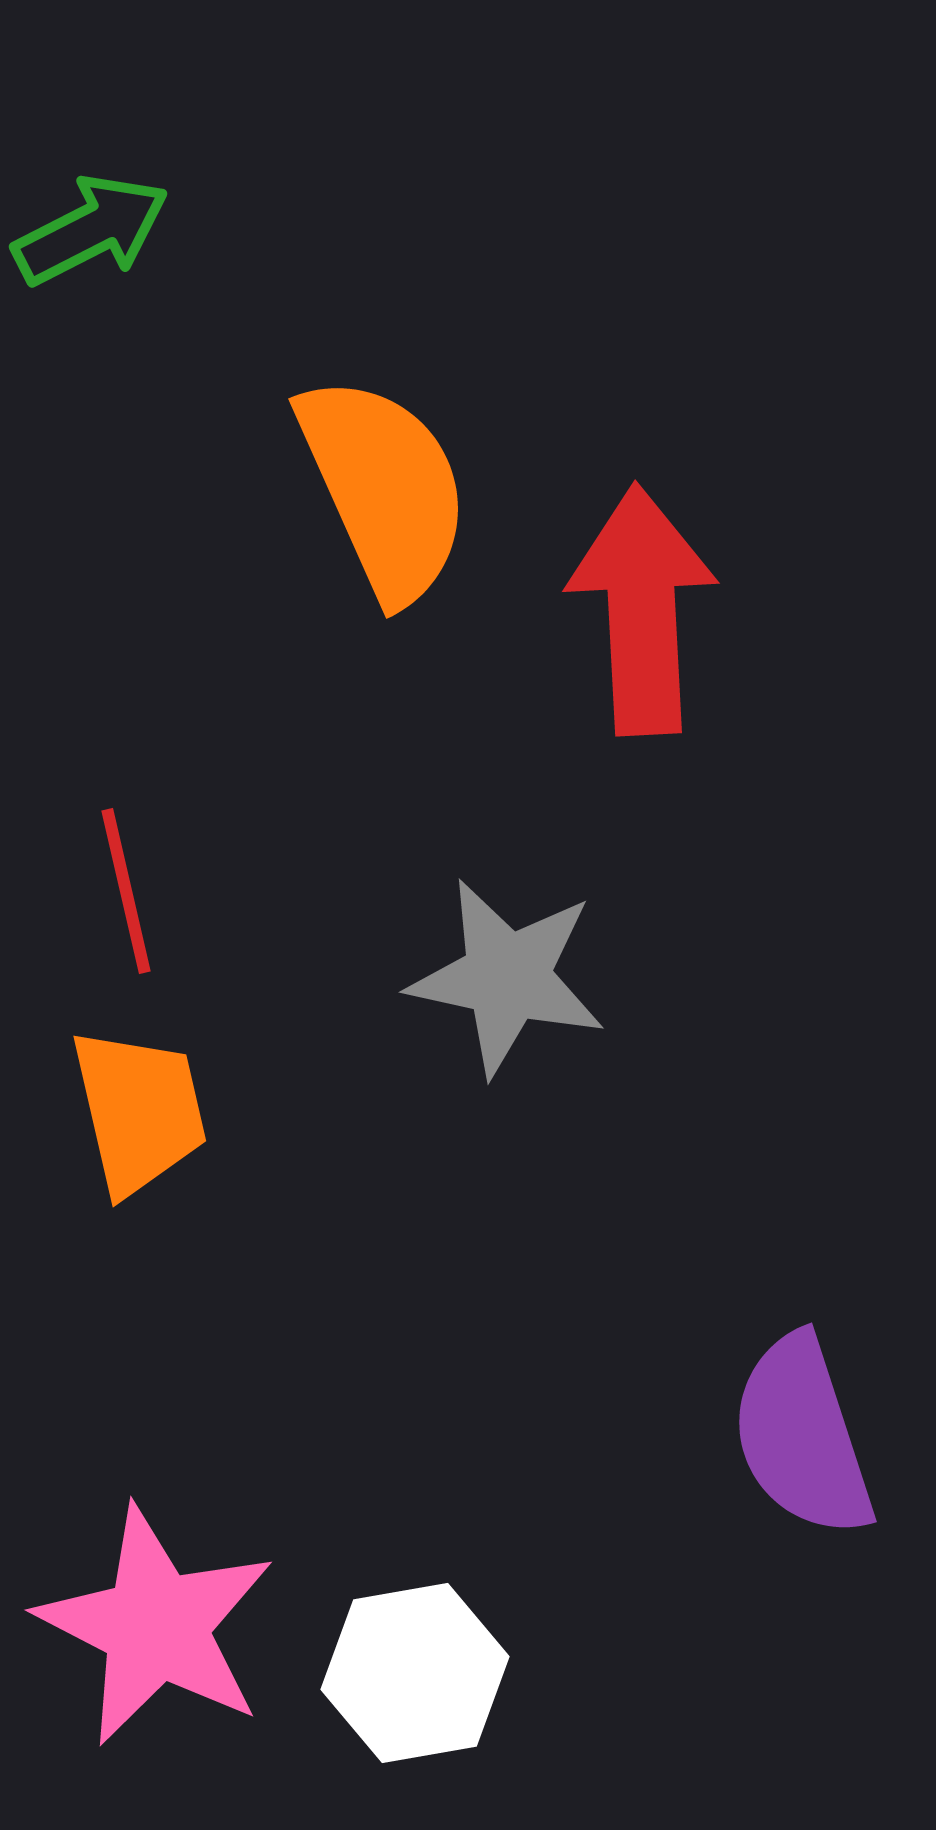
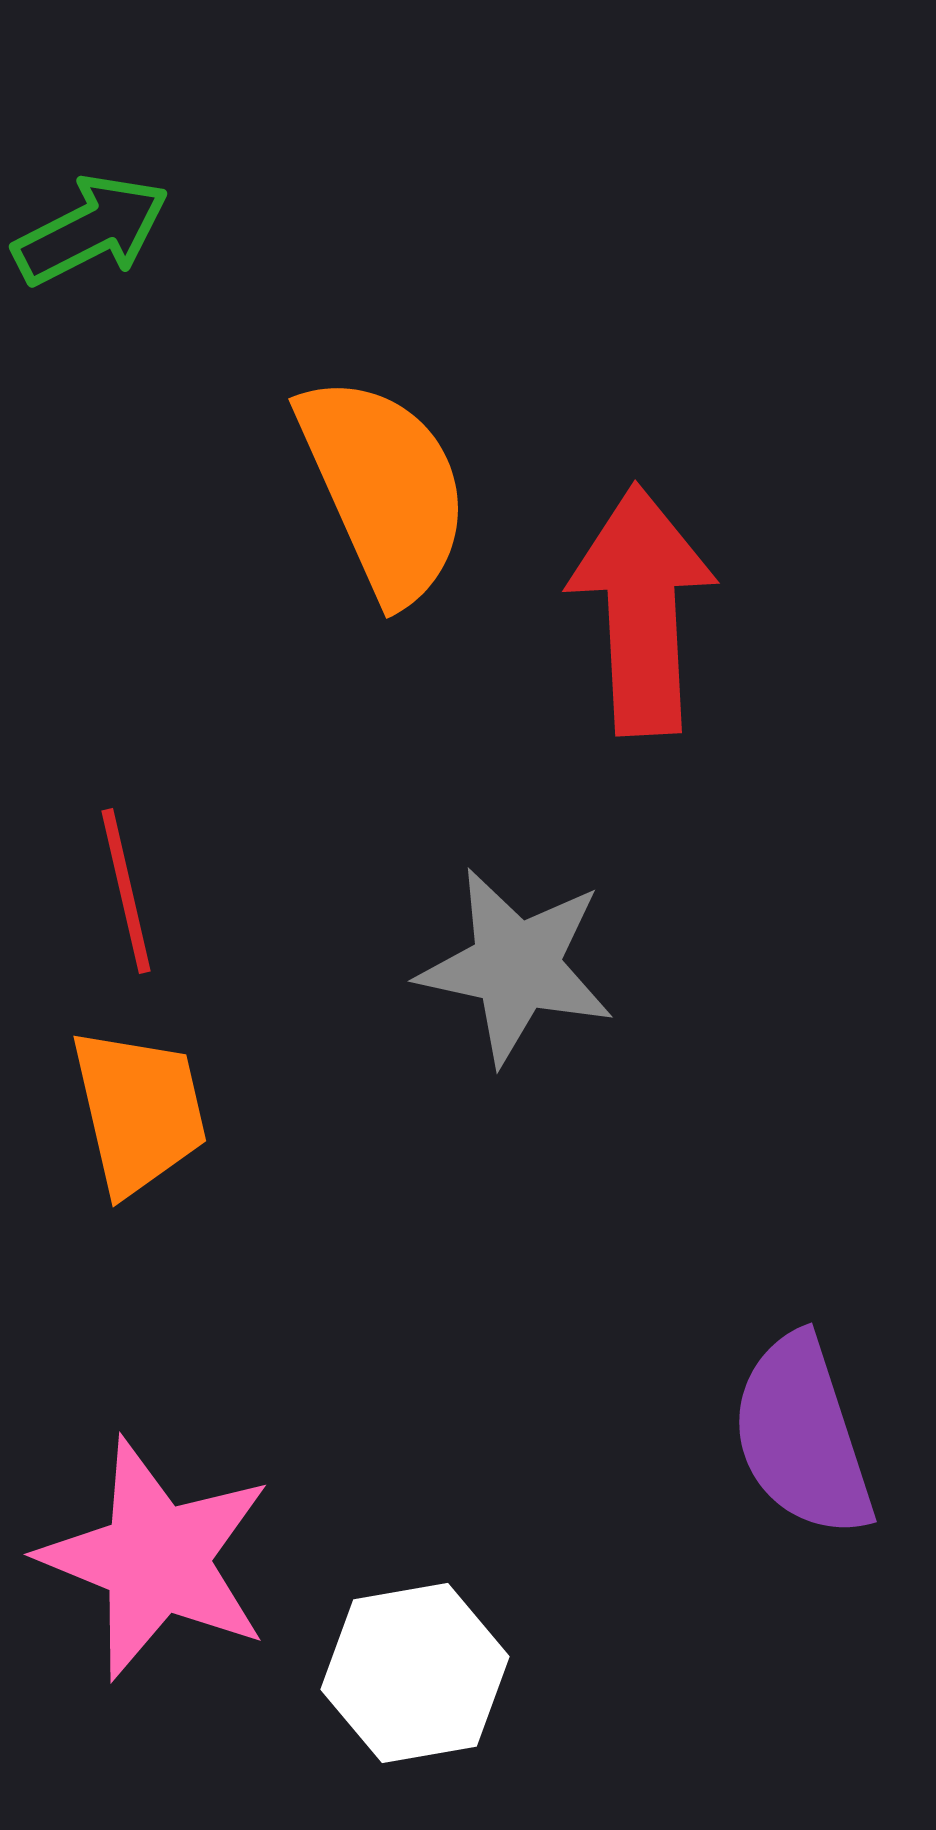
gray star: moved 9 px right, 11 px up
pink star: moved 67 px up; rotated 5 degrees counterclockwise
